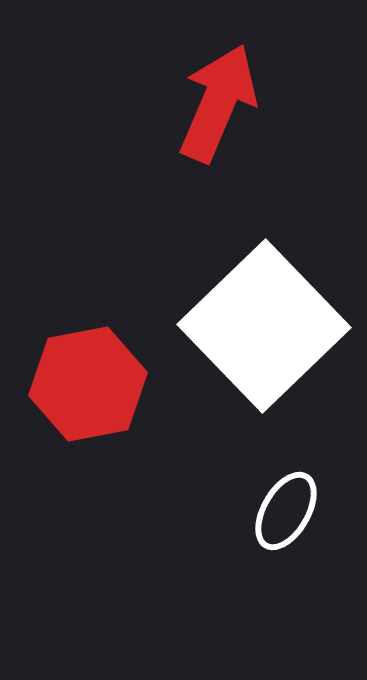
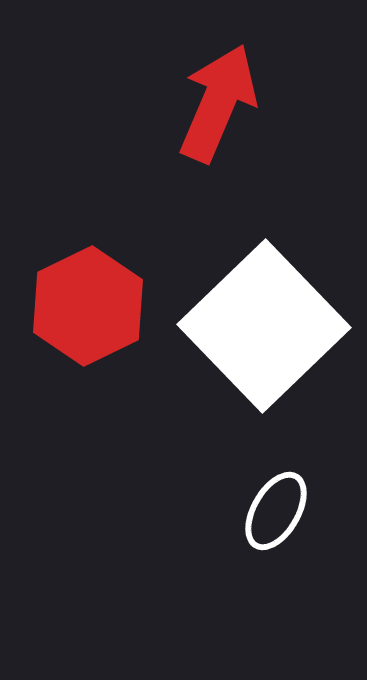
red hexagon: moved 78 px up; rotated 15 degrees counterclockwise
white ellipse: moved 10 px left
